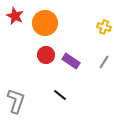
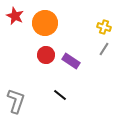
gray line: moved 13 px up
